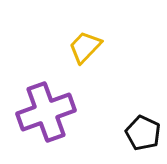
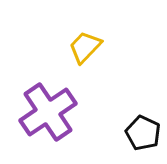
purple cross: moved 2 px right; rotated 14 degrees counterclockwise
